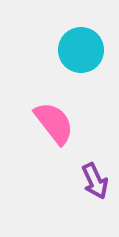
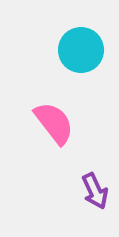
purple arrow: moved 10 px down
